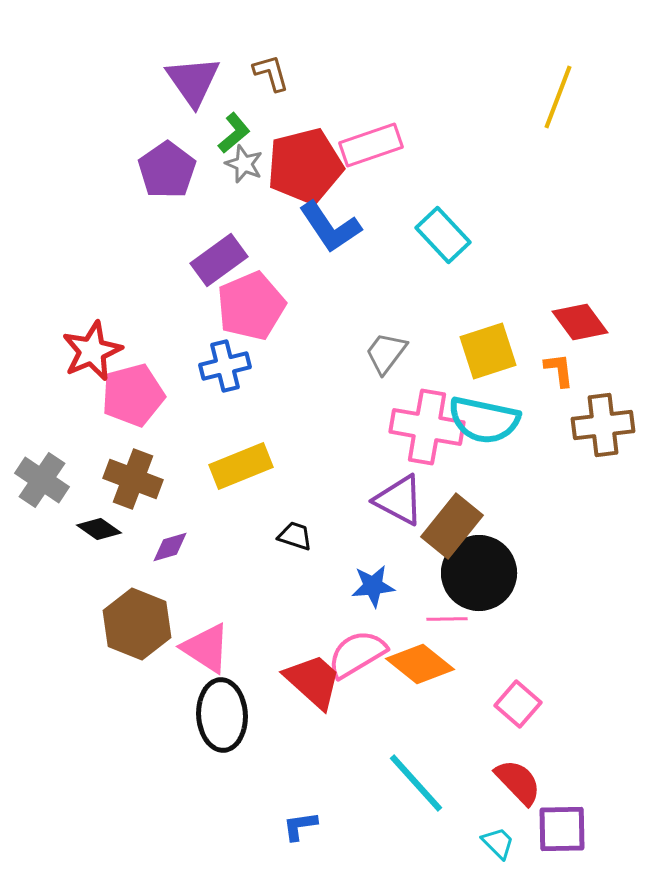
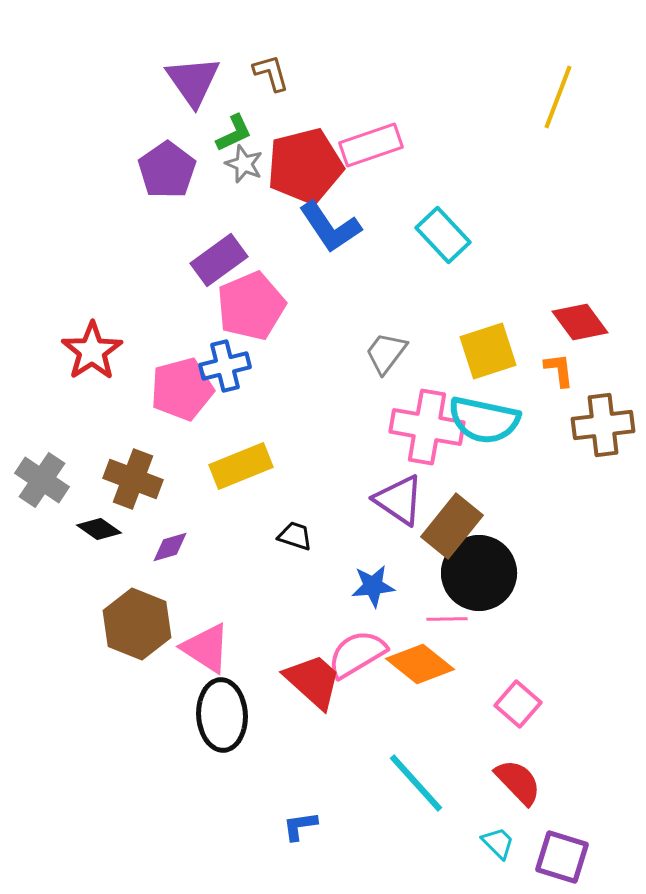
green L-shape at (234, 133): rotated 15 degrees clockwise
red star at (92, 351): rotated 10 degrees counterclockwise
pink pentagon at (133, 395): moved 49 px right, 6 px up
purple triangle at (399, 500): rotated 6 degrees clockwise
purple square at (562, 829): moved 28 px down; rotated 18 degrees clockwise
